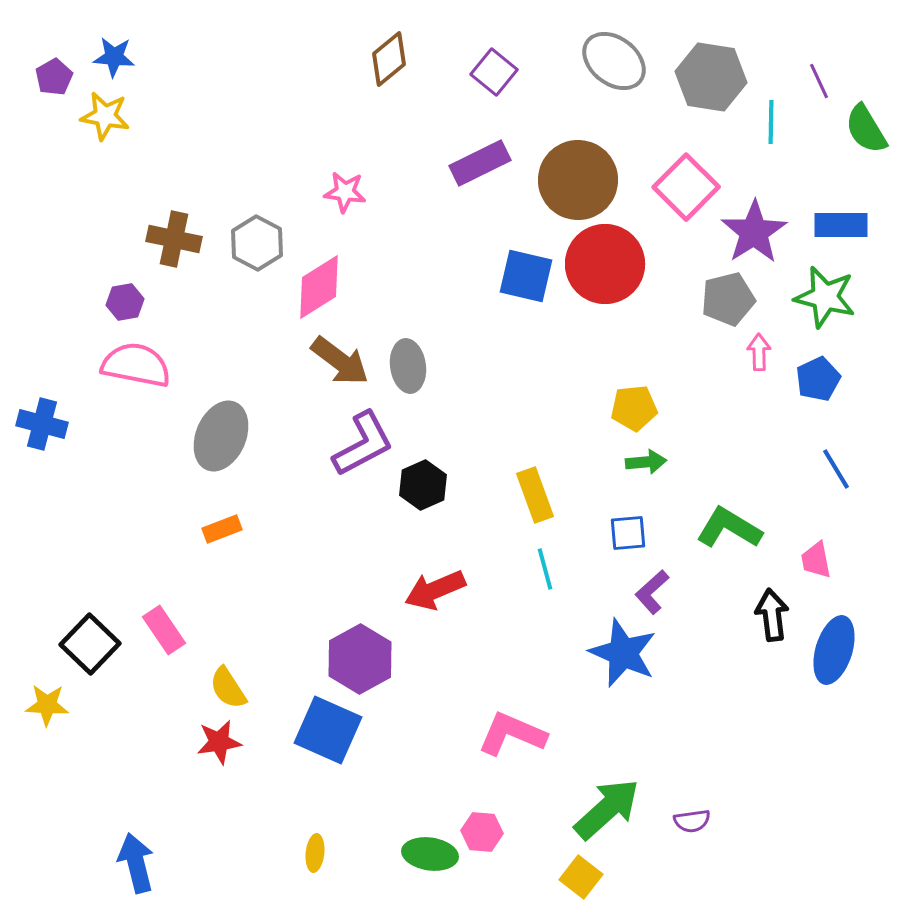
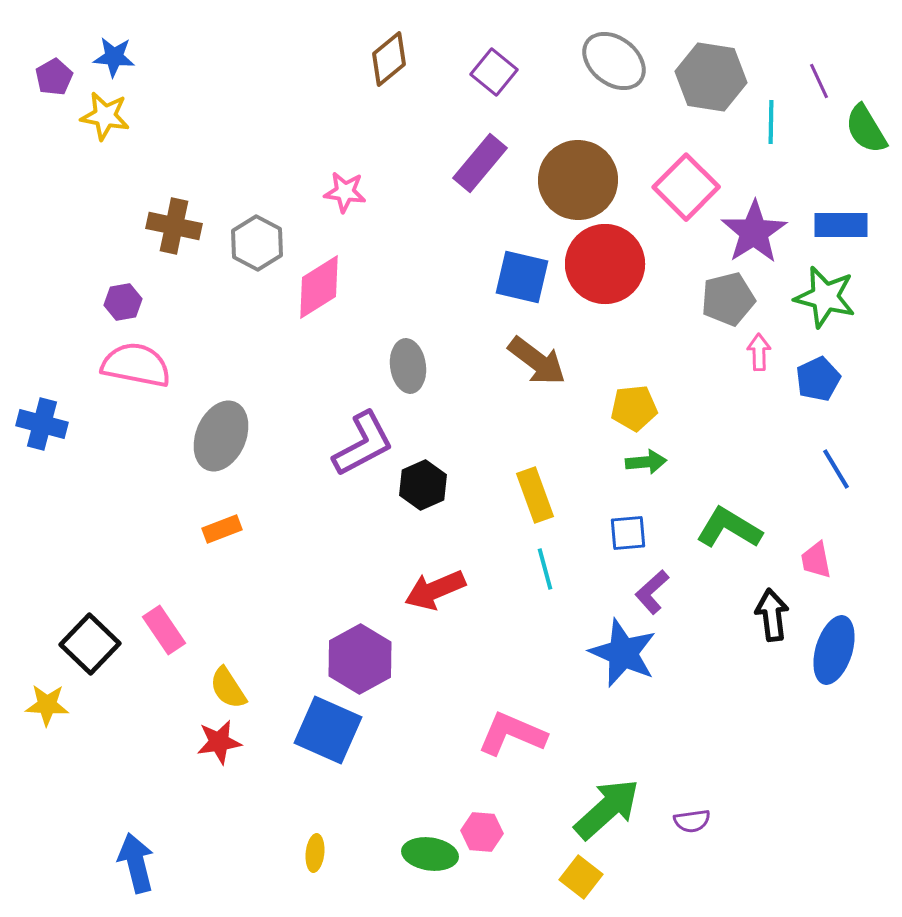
purple rectangle at (480, 163): rotated 24 degrees counterclockwise
brown cross at (174, 239): moved 13 px up
blue square at (526, 276): moved 4 px left, 1 px down
purple hexagon at (125, 302): moved 2 px left
brown arrow at (340, 361): moved 197 px right
